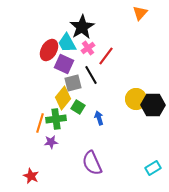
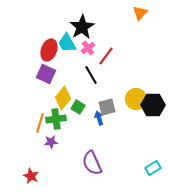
red ellipse: rotated 10 degrees counterclockwise
purple square: moved 18 px left, 10 px down
gray square: moved 34 px right, 24 px down
